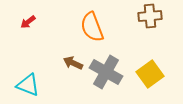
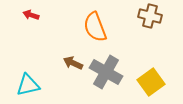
brown cross: rotated 20 degrees clockwise
red arrow: moved 3 px right, 7 px up; rotated 56 degrees clockwise
orange semicircle: moved 3 px right
yellow square: moved 1 px right, 8 px down
cyan triangle: rotated 35 degrees counterclockwise
